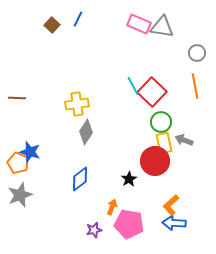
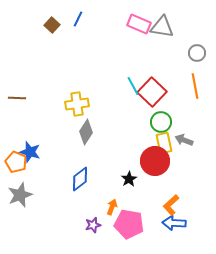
orange pentagon: moved 2 px left, 1 px up
purple star: moved 1 px left, 5 px up
